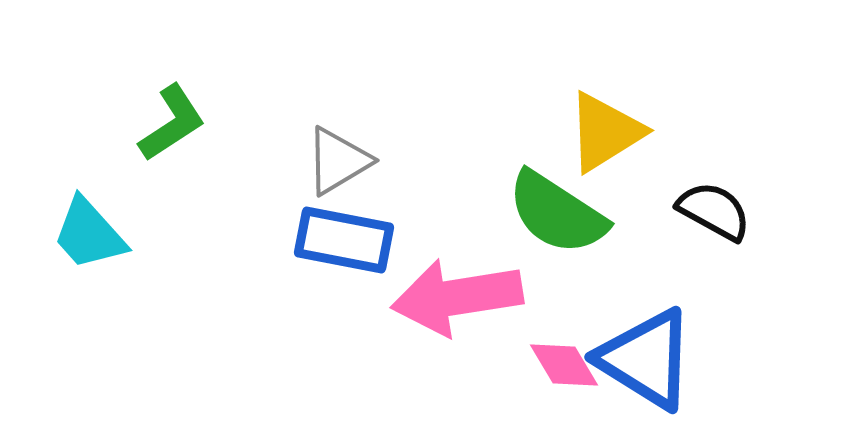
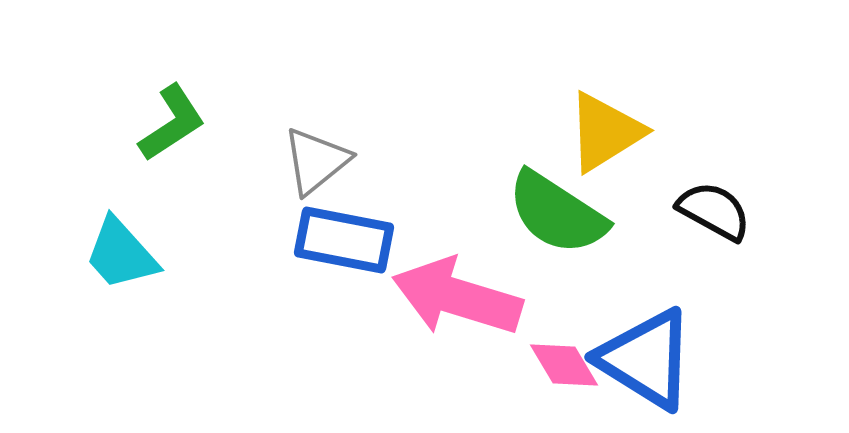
gray triangle: moved 22 px left; rotated 8 degrees counterclockwise
cyan trapezoid: moved 32 px right, 20 px down
pink arrow: rotated 26 degrees clockwise
